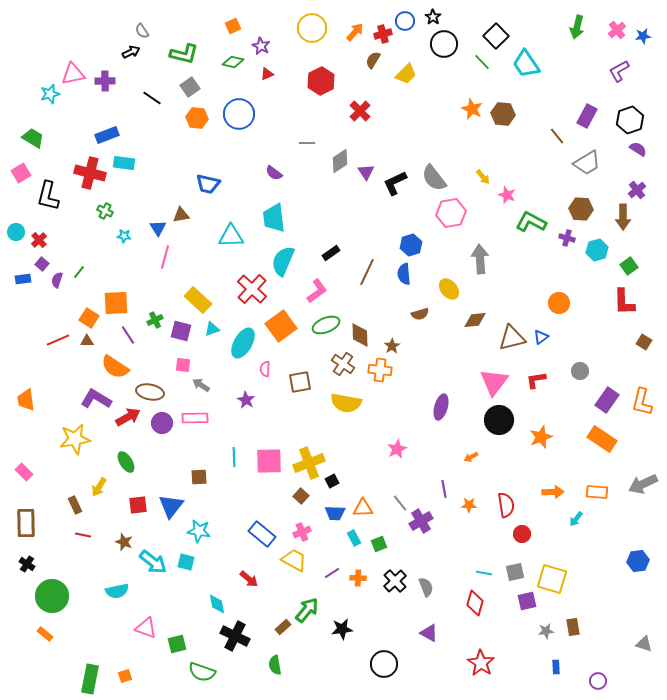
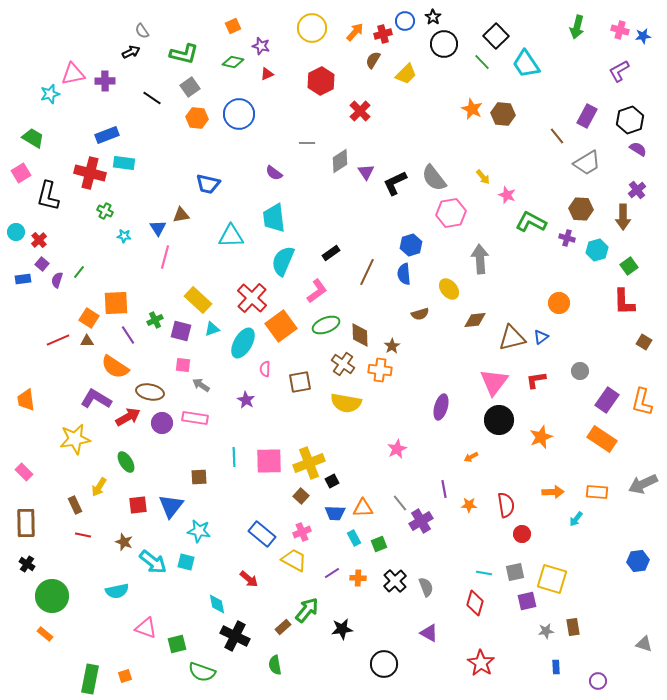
pink cross at (617, 30): moved 3 px right; rotated 36 degrees counterclockwise
purple star at (261, 46): rotated 12 degrees counterclockwise
red cross at (252, 289): moved 9 px down
pink rectangle at (195, 418): rotated 10 degrees clockwise
